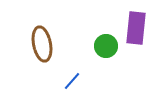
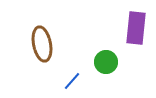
green circle: moved 16 px down
